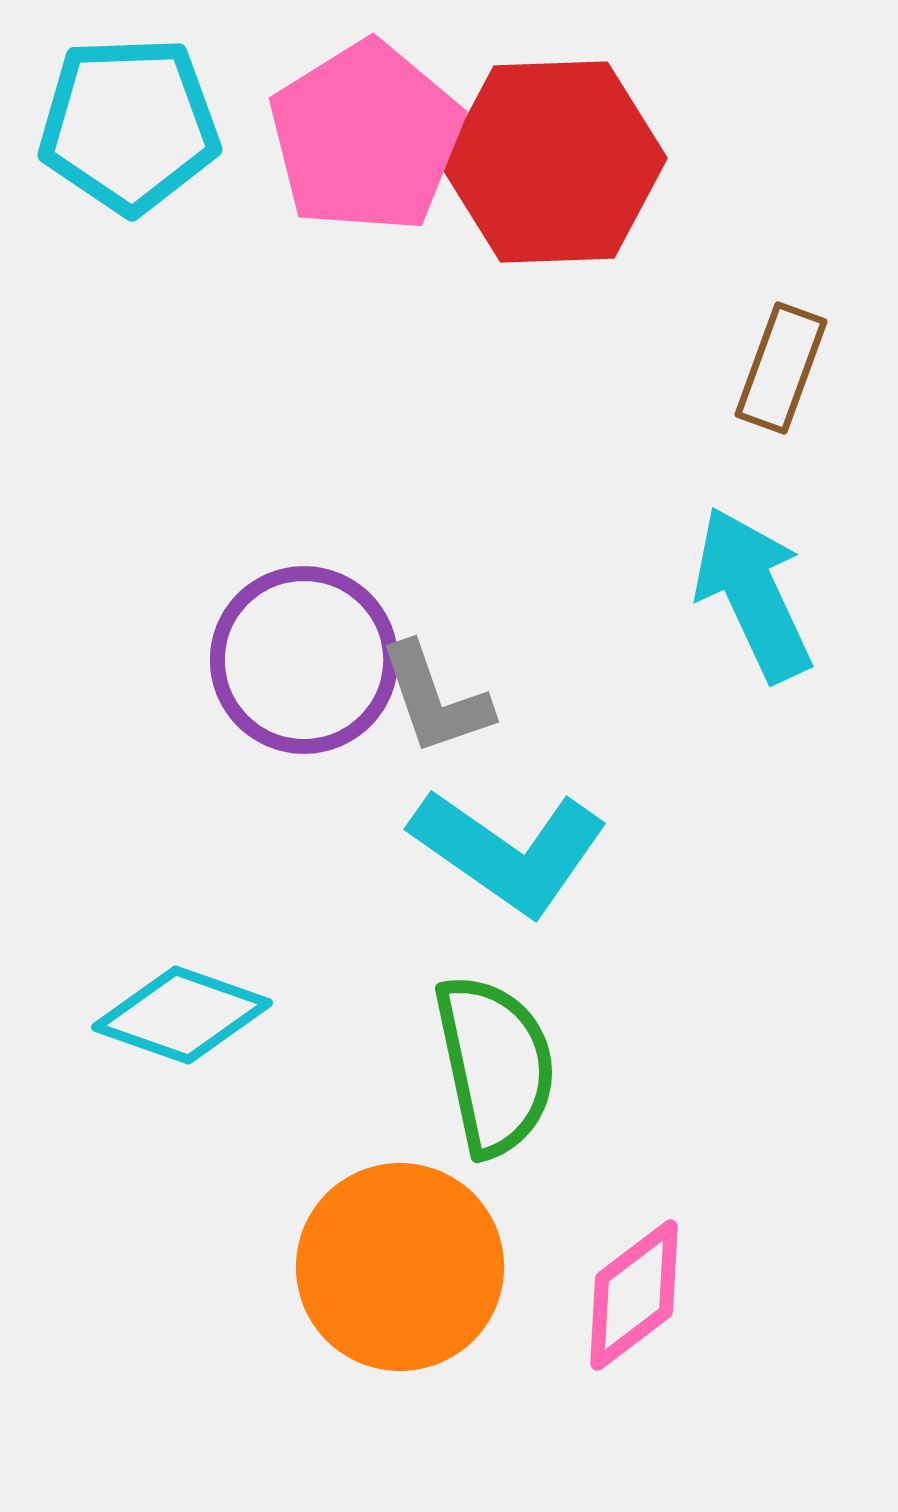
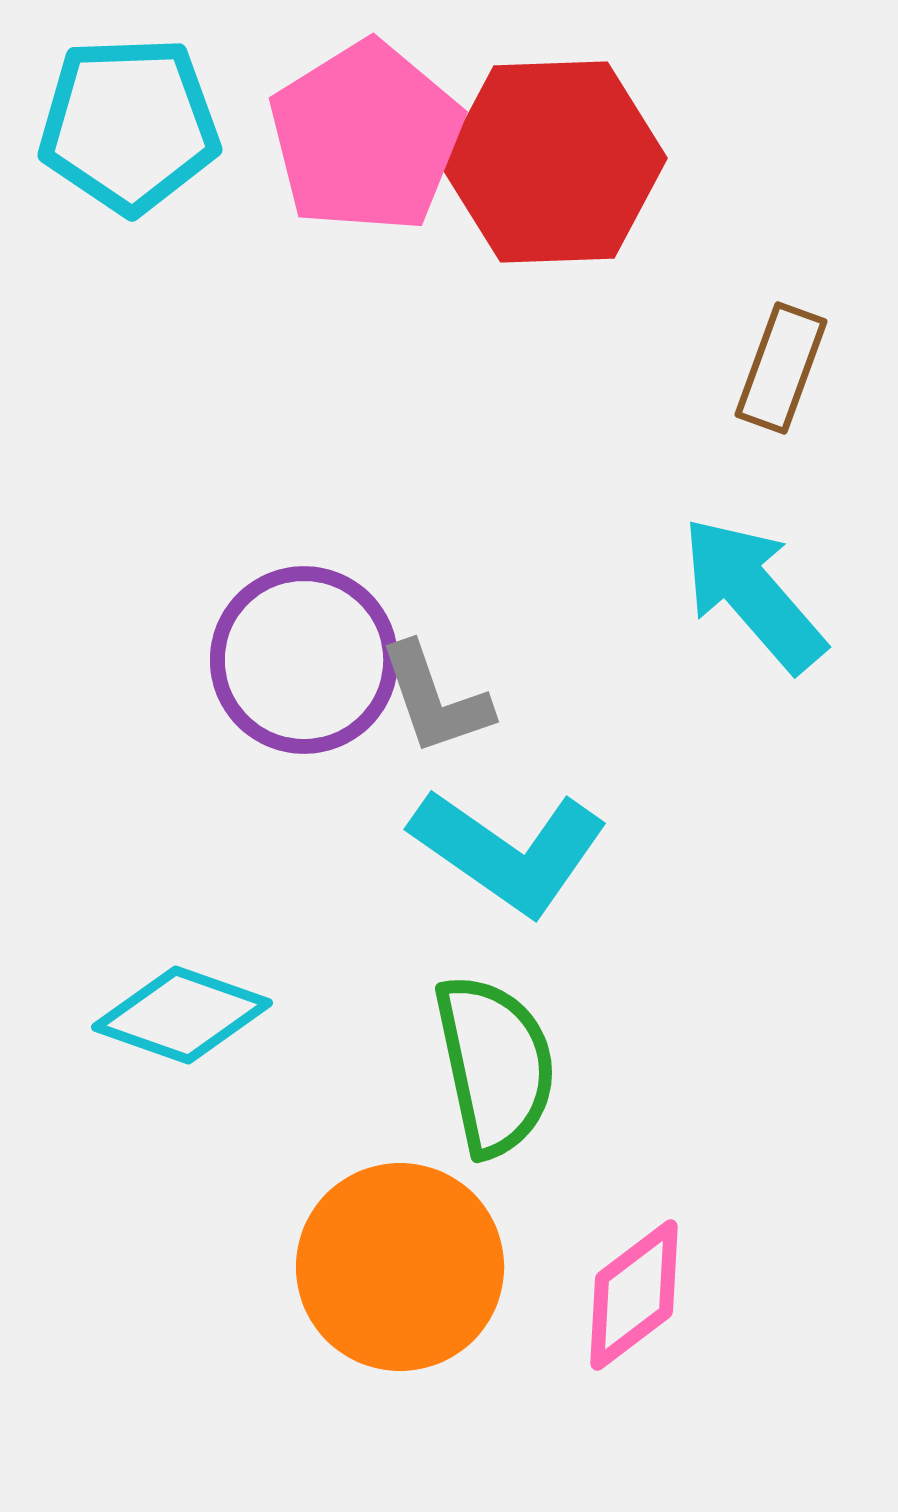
cyan arrow: rotated 16 degrees counterclockwise
